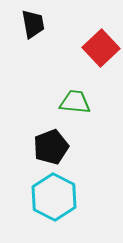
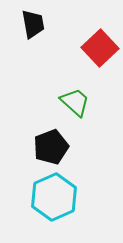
red square: moved 1 px left
green trapezoid: rotated 36 degrees clockwise
cyan hexagon: rotated 9 degrees clockwise
